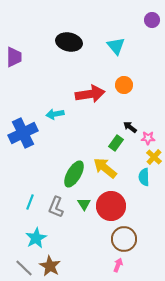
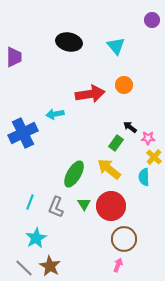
yellow arrow: moved 4 px right, 1 px down
